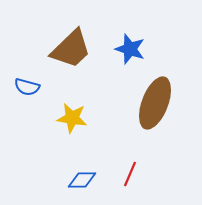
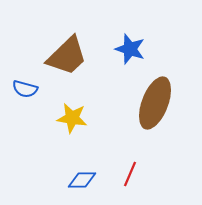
brown trapezoid: moved 4 px left, 7 px down
blue semicircle: moved 2 px left, 2 px down
